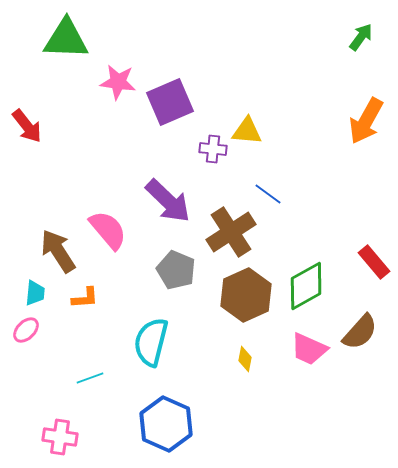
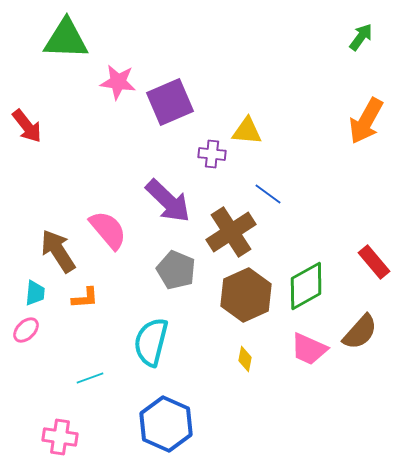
purple cross: moved 1 px left, 5 px down
